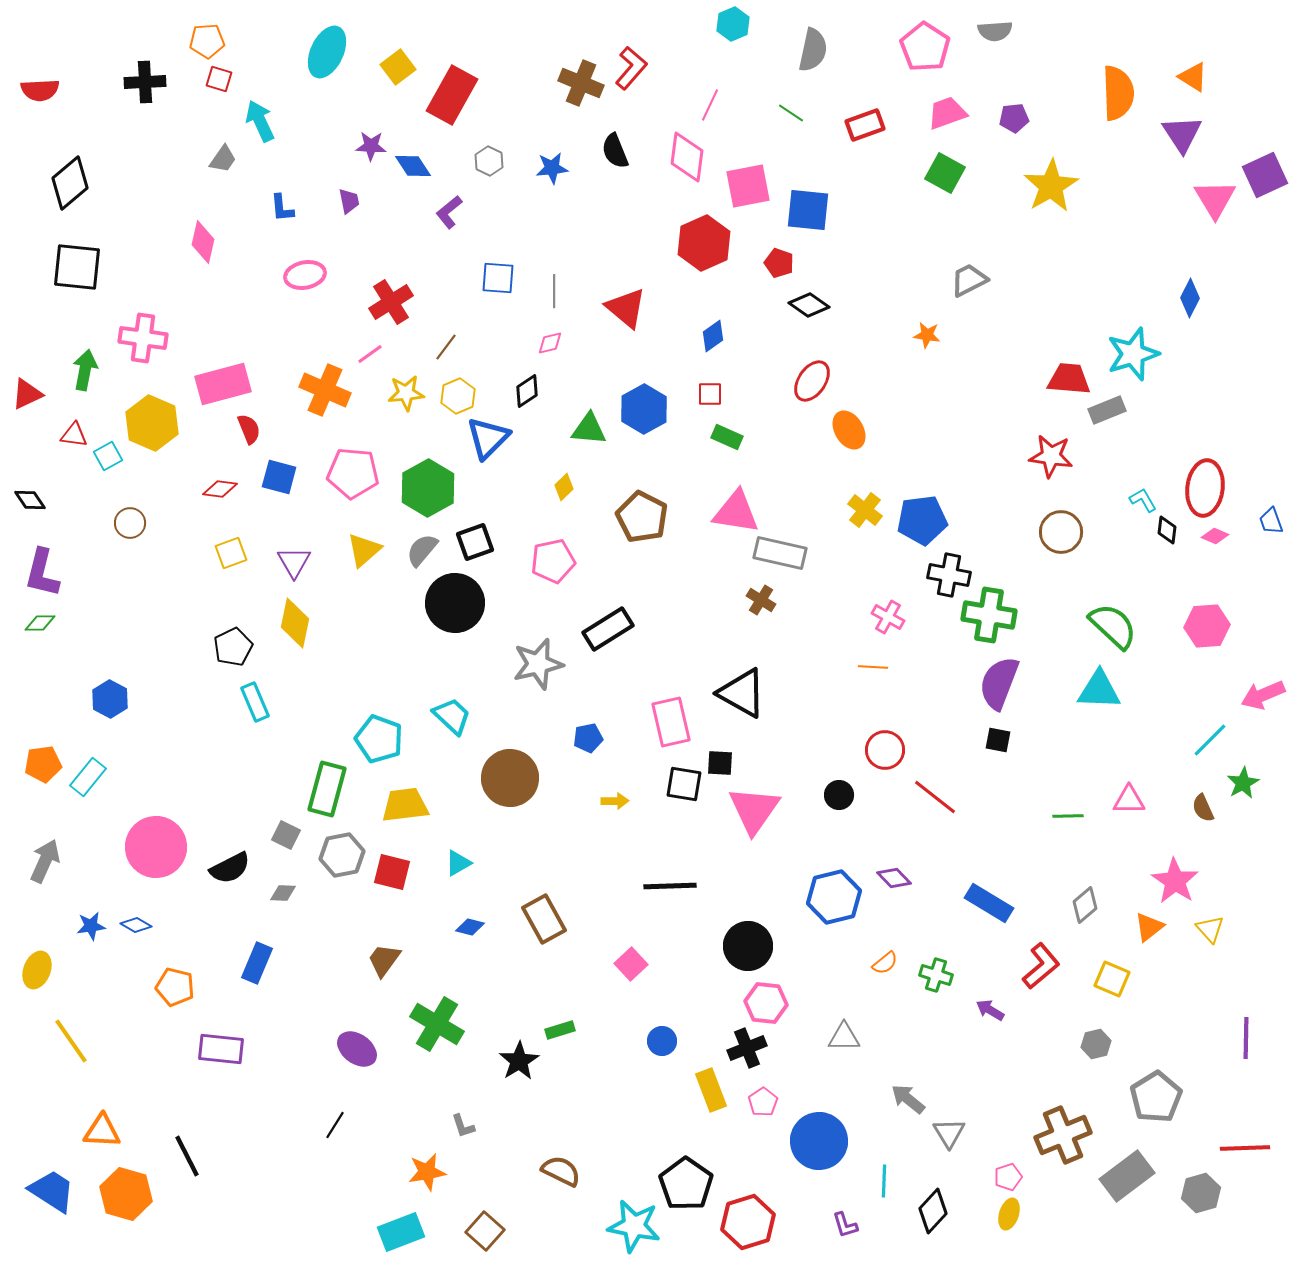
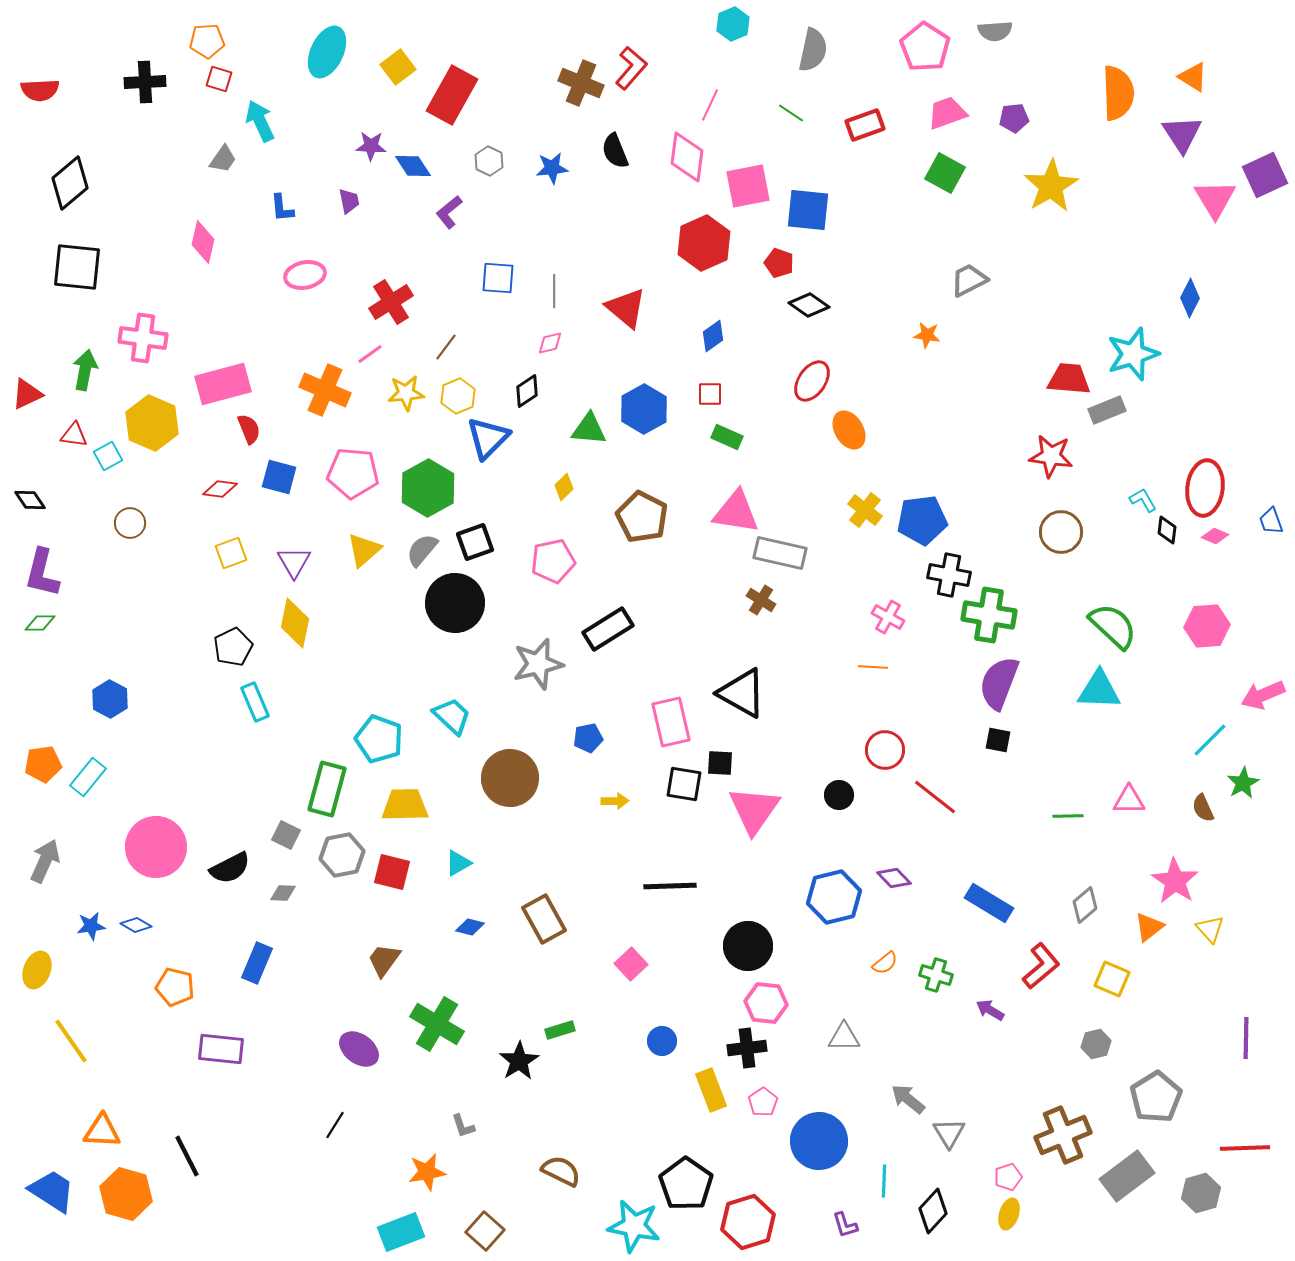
yellow trapezoid at (405, 805): rotated 6 degrees clockwise
black cross at (747, 1048): rotated 15 degrees clockwise
purple ellipse at (357, 1049): moved 2 px right
